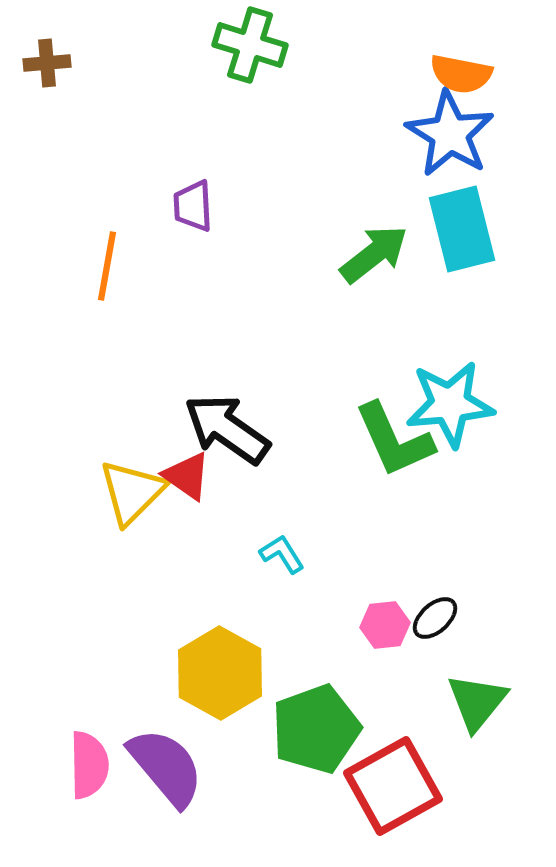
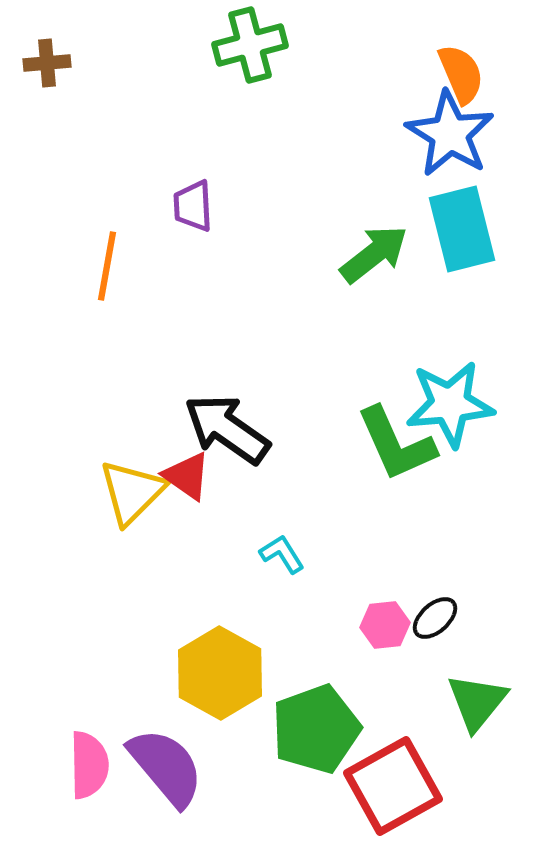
green cross: rotated 32 degrees counterclockwise
orange semicircle: rotated 124 degrees counterclockwise
green L-shape: moved 2 px right, 4 px down
